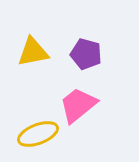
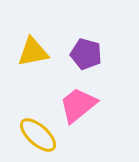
yellow ellipse: moved 1 px down; rotated 63 degrees clockwise
